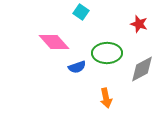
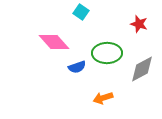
orange arrow: moved 3 px left; rotated 84 degrees clockwise
